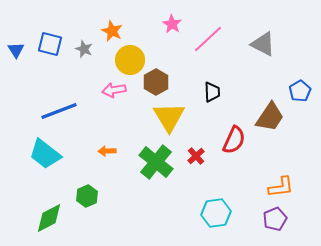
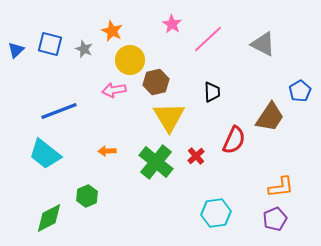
blue triangle: rotated 18 degrees clockwise
brown hexagon: rotated 15 degrees clockwise
